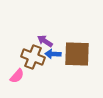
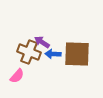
purple arrow: moved 3 px left, 1 px down
brown cross: moved 4 px left, 5 px up
